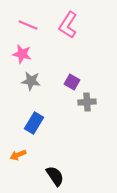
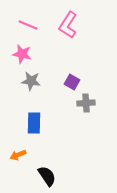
gray cross: moved 1 px left, 1 px down
blue rectangle: rotated 30 degrees counterclockwise
black semicircle: moved 8 px left
